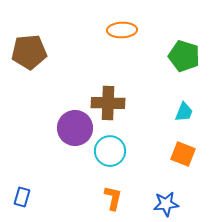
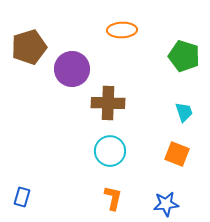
brown pentagon: moved 5 px up; rotated 12 degrees counterclockwise
cyan trapezoid: rotated 40 degrees counterclockwise
purple circle: moved 3 px left, 59 px up
orange square: moved 6 px left
